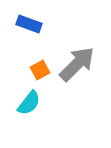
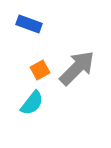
gray arrow: moved 4 px down
cyan semicircle: moved 3 px right
